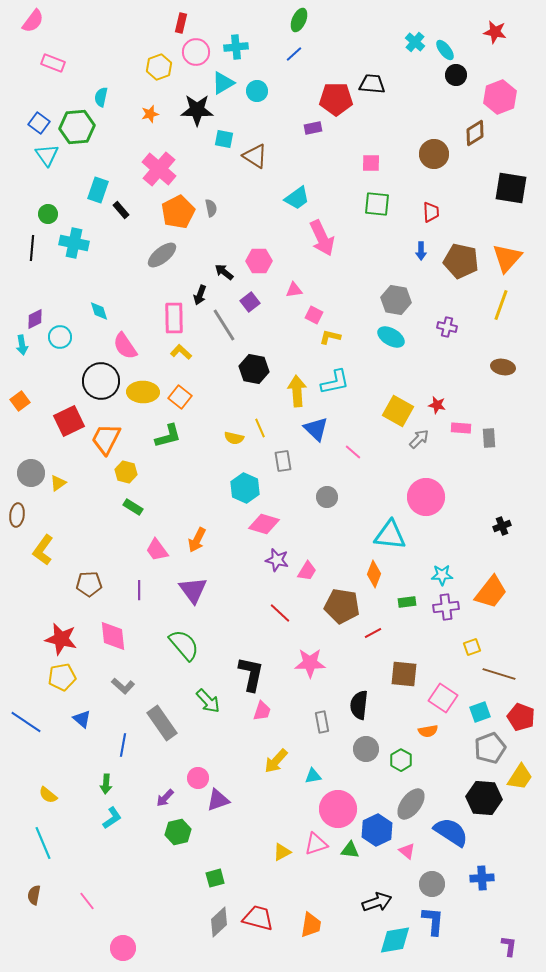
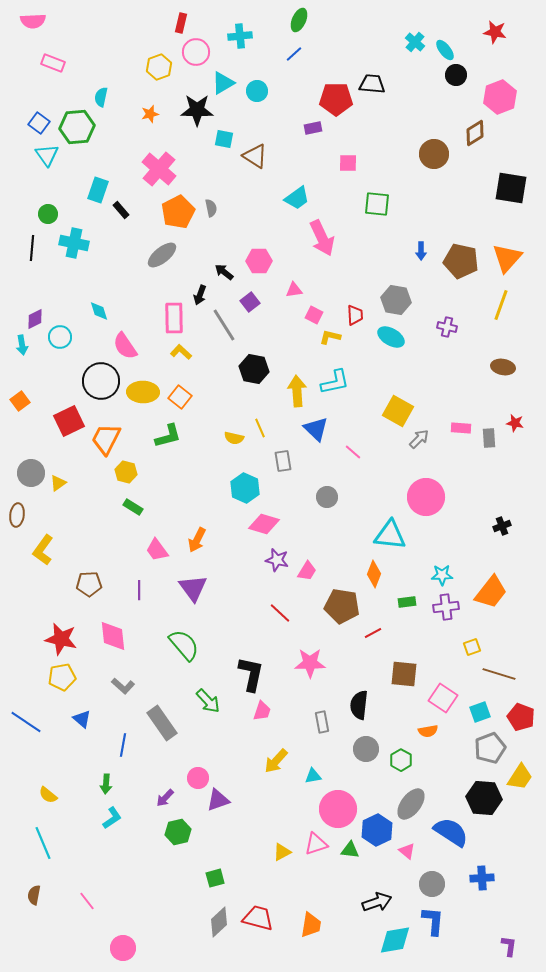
pink semicircle at (33, 21): rotated 50 degrees clockwise
cyan cross at (236, 47): moved 4 px right, 11 px up
pink square at (371, 163): moved 23 px left
red trapezoid at (431, 212): moved 76 px left, 103 px down
red star at (437, 405): moved 78 px right, 18 px down
purple triangle at (193, 590): moved 2 px up
